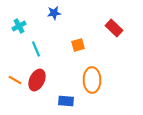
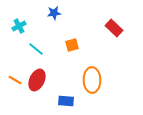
orange square: moved 6 px left
cyan line: rotated 28 degrees counterclockwise
